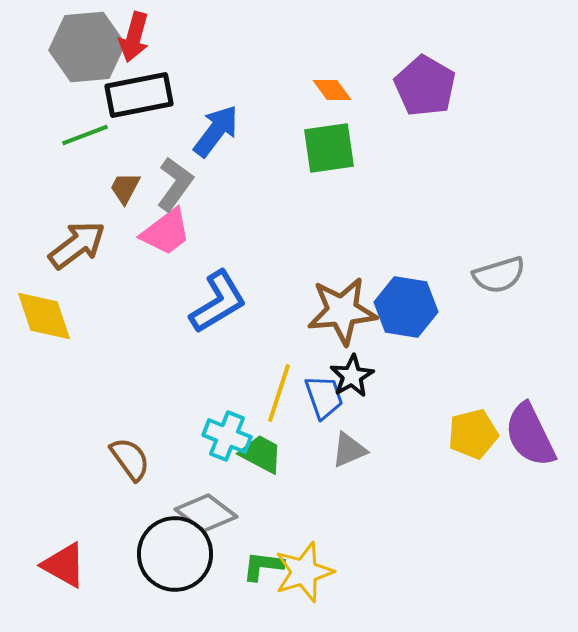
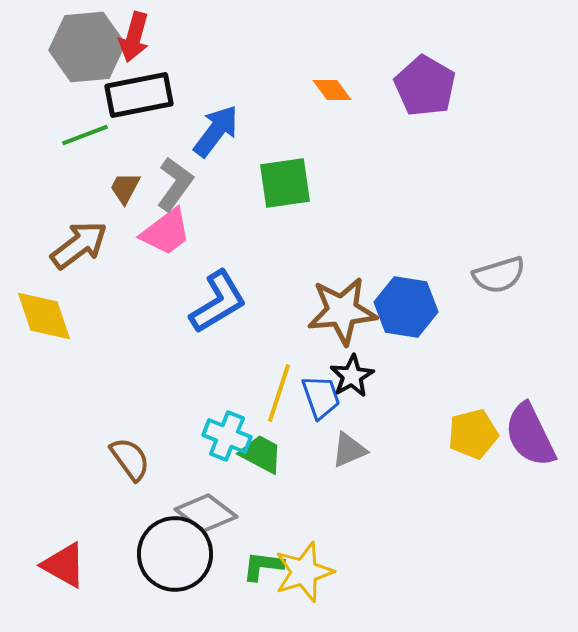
green square: moved 44 px left, 35 px down
brown arrow: moved 2 px right
blue trapezoid: moved 3 px left
